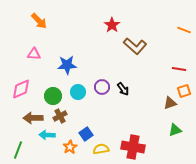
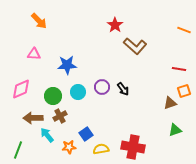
red star: moved 3 px right
cyan arrow: rotated 49 degrees clockwise
orange star: moved 1 px left; rotated 24 degrees clockwise
